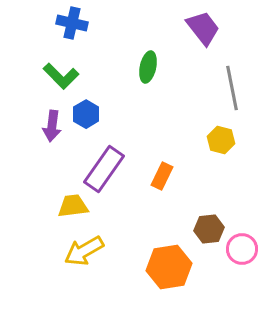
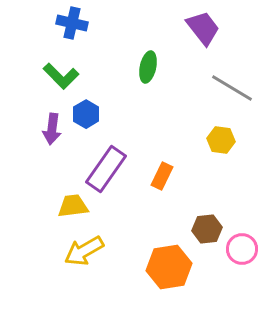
gray line: rotated 48 degrees counterclockwise
purple arrow: moved 3 px down
yellow hexagon: rotated 8 degrees counterclockwise
purple rectangle: moved 2 px right
brown hexagon: moved 2 px left
